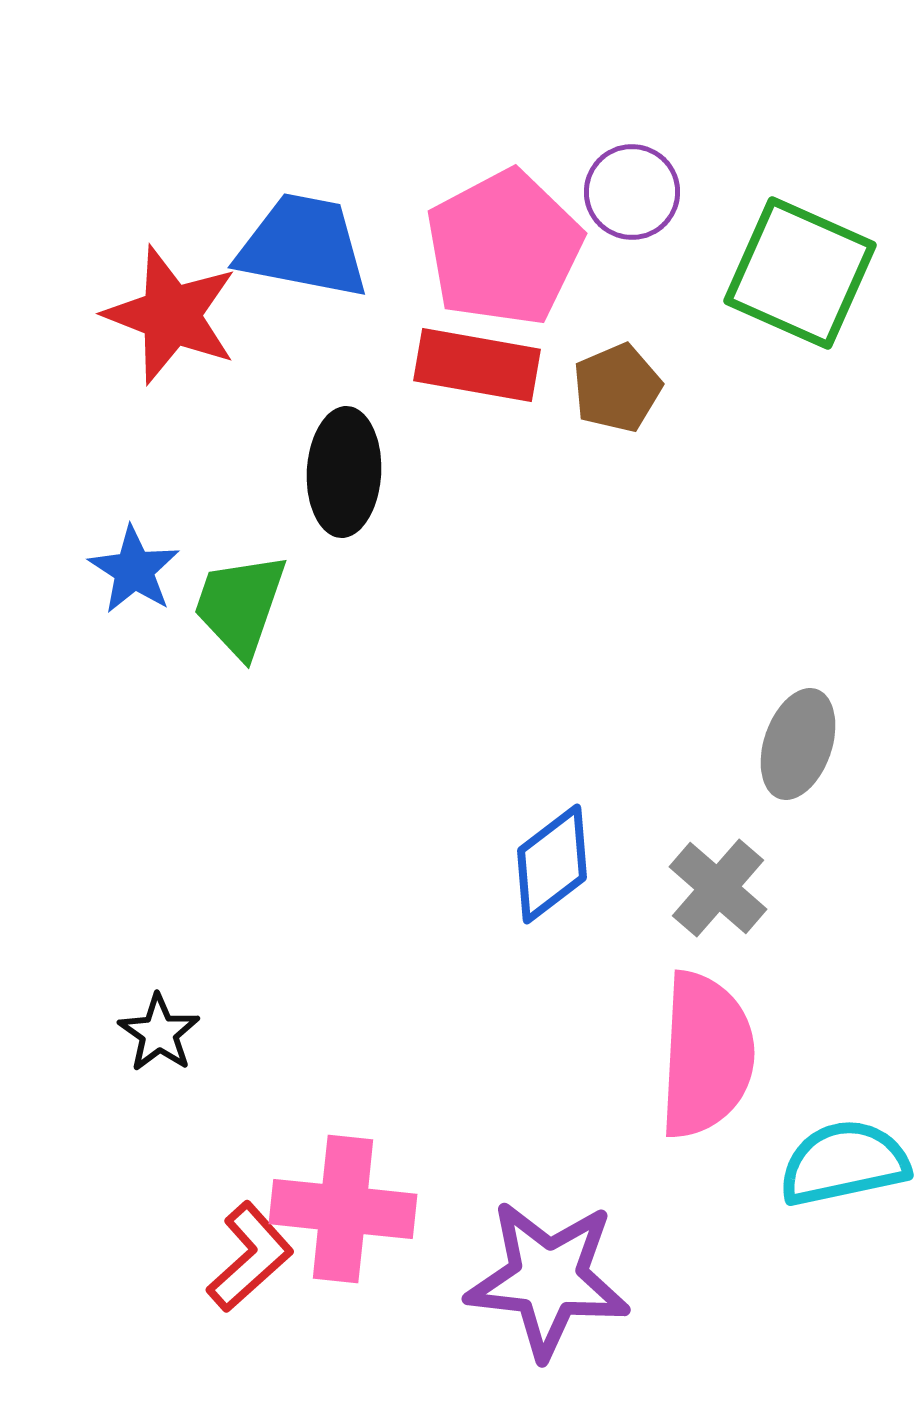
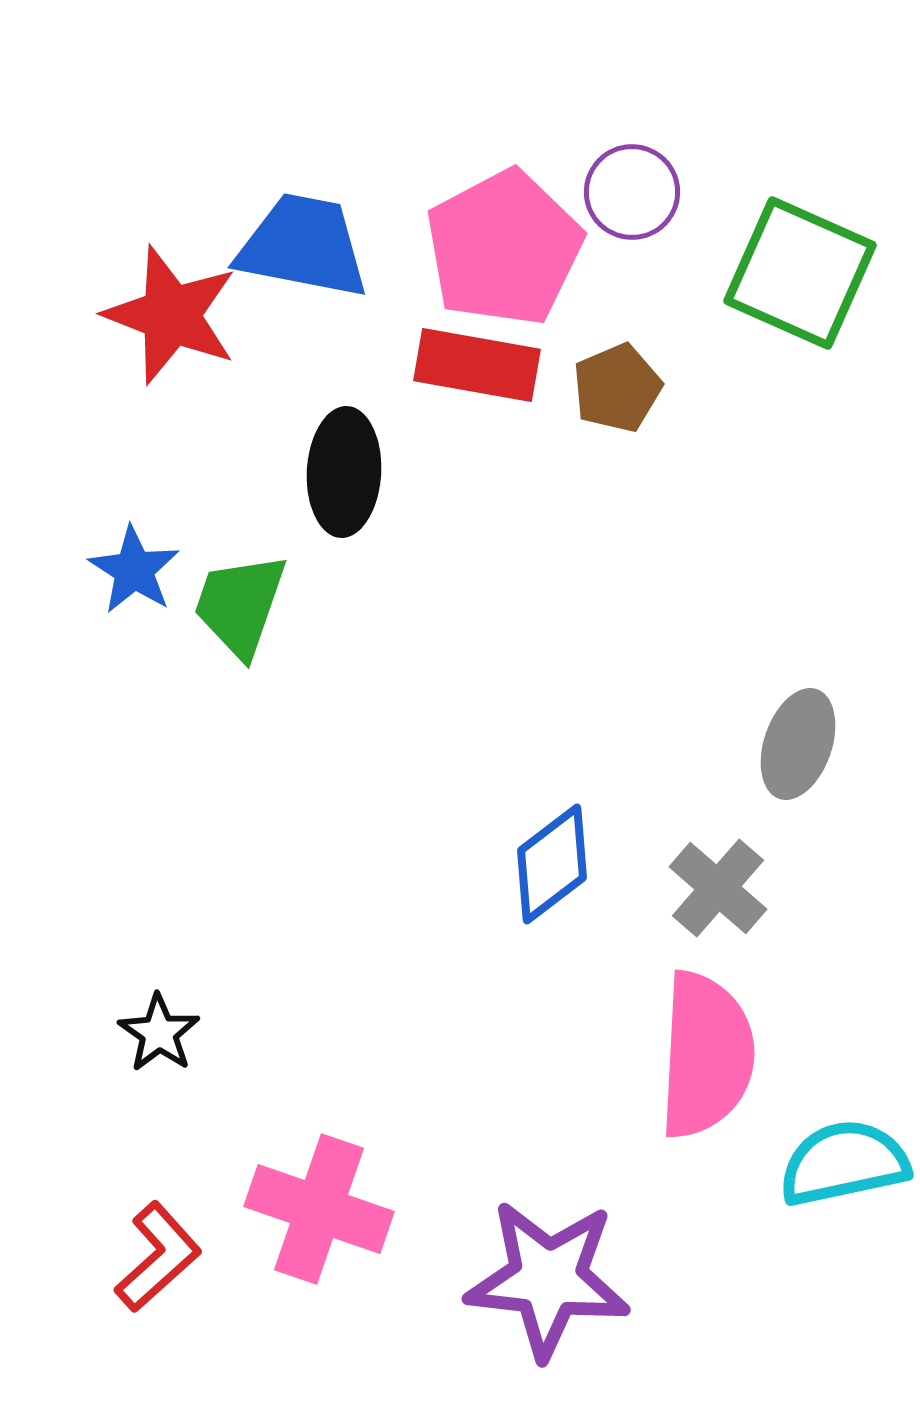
pink cross: moved 24 px left; rotated 13 degrees clockwise
red L-shape: moved 92 px left
